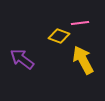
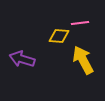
yellow diamond: rotated 15 degrees counterclockwise
purple arrow: rotated 20 degrees counterclockwise
